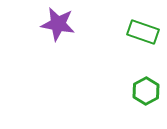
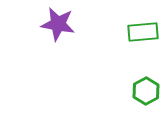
green rectangle: rotated 24 degrees counterclockwise
